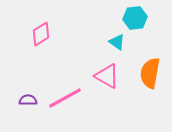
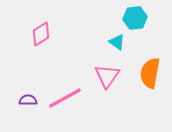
pink triangle: rotated 36 degrees clockwise
